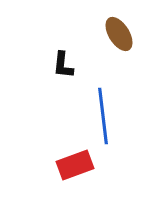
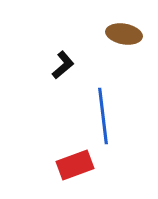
brown ellipse: moved 5 px right; rotated 48 degrees counterclockwise
black L-shape: rotated 136 degrees counterclockwise
